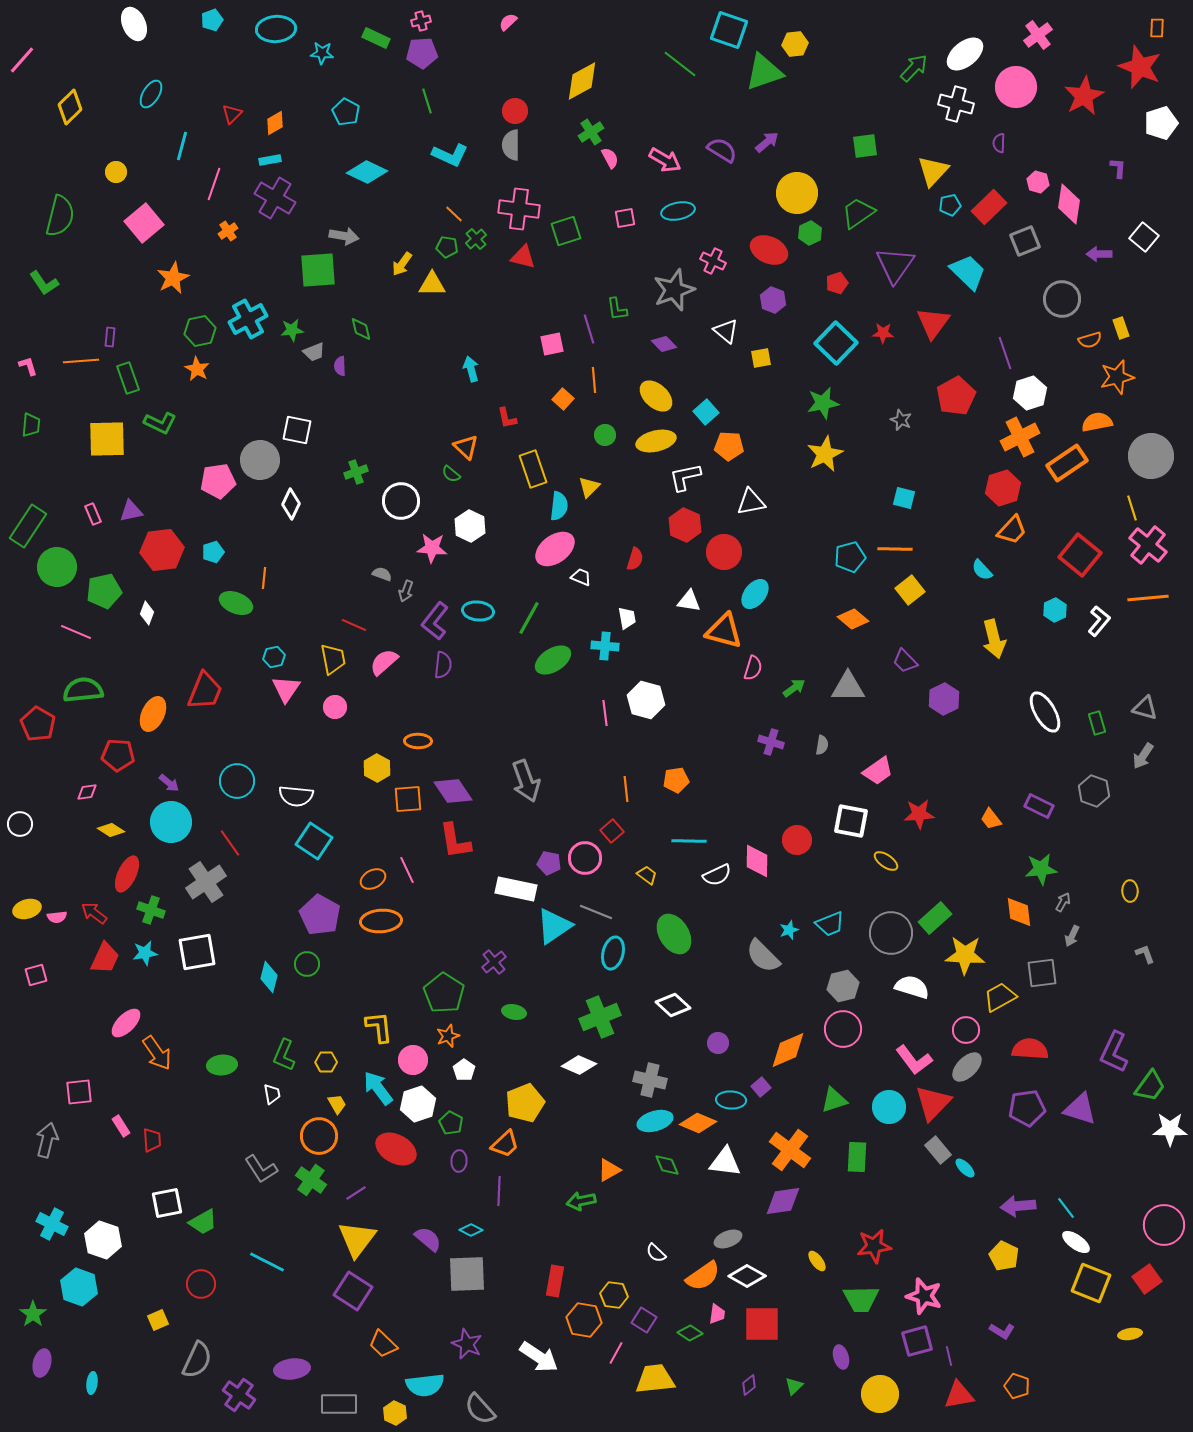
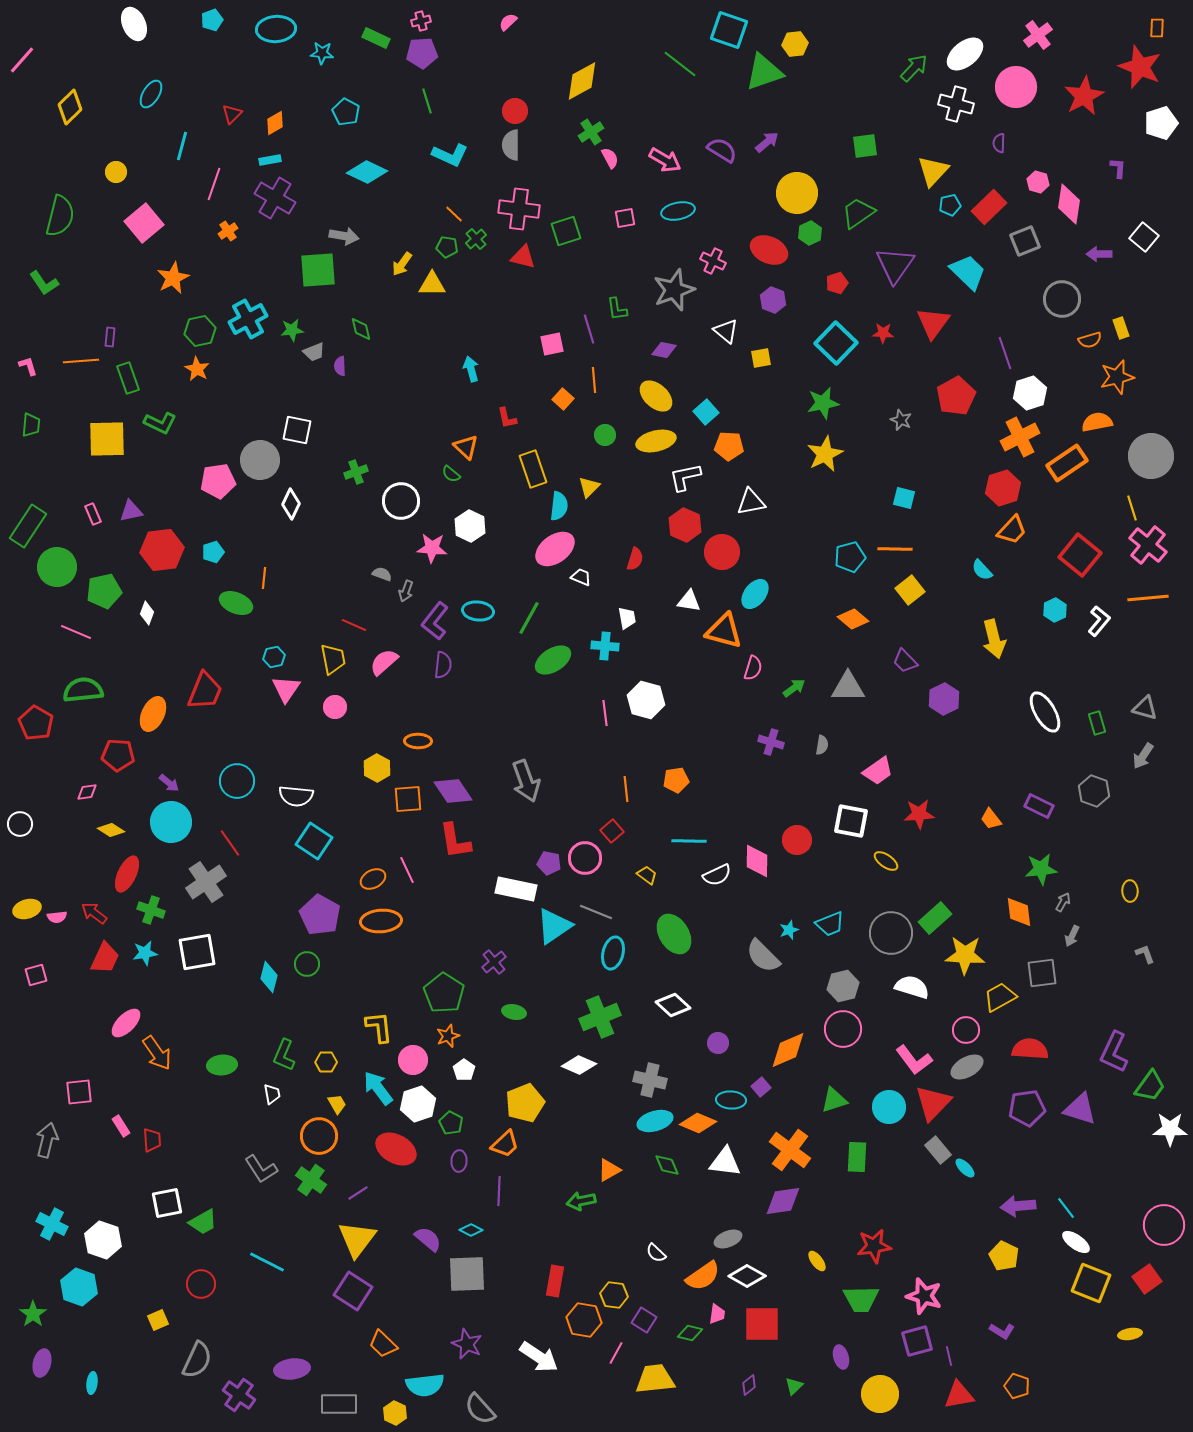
purple diamond at (664, 344): moved 6 px down; rotated 35 degrees counterclockwise
red circle at (724, 552): moved 2 px left
red pentagon at (38, 724): moved 2 px left, 1 px up
gray ellipse at (967, 1067): rotated 16 degrees clockwise
purple line at (356, 1193): moved 2 px right
green diamond at (690, 1333): rotated 20 degrees counterclockwise
